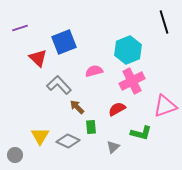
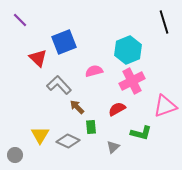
purple line: moved 8 px up; rotated 63 degrees clockwise
yellow triangle: moved 1 px up
